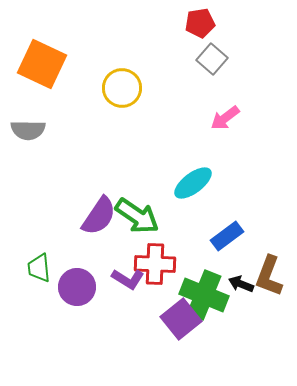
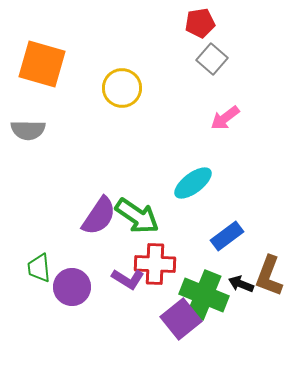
orange square: rotated 9 degrees counterclockwise
purple circle: moved 5 px left
